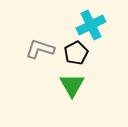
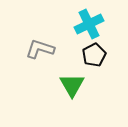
cyan cross: moved 2 px left, 1 px up
black pentagon: moved 18 px right, 2 px down
